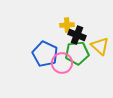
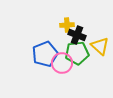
blue pentagon: rotated 25 degrees clockwise
